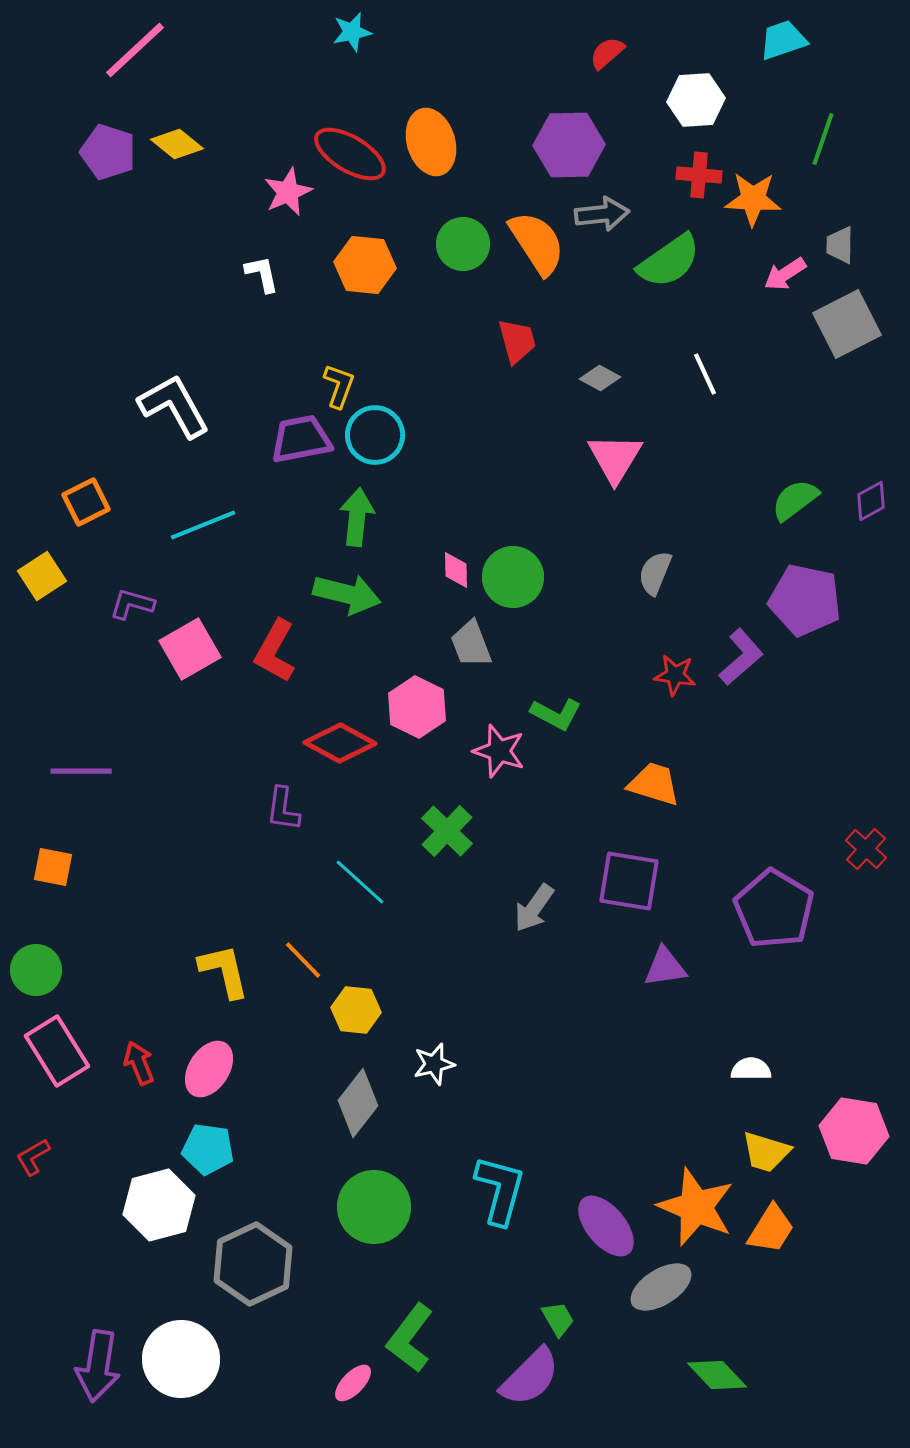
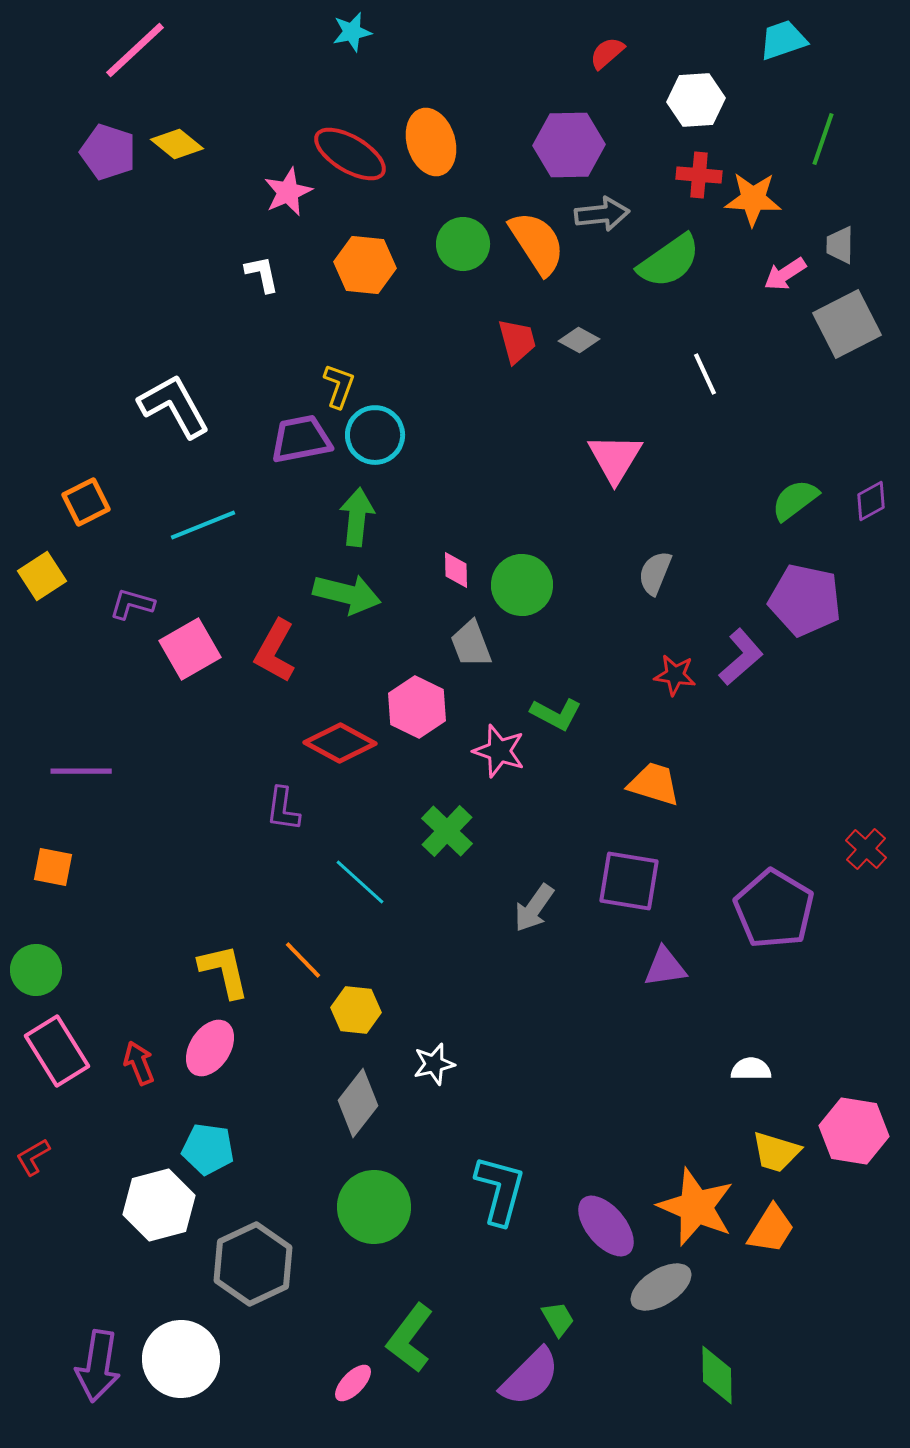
gray diamond at (600, 378): moved 21 px left, 38 px up
green circle at (513, 577): moved 9 px right, 8 px down
pink ellipse at (209, 1069): moved 1 px right, 21 px up
yellow trapezoid at (766, 1152): moved 10 px right
green diamond at (717, 1375): rotated 42 degrees clockwise
